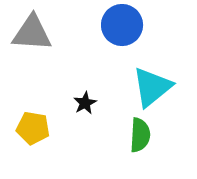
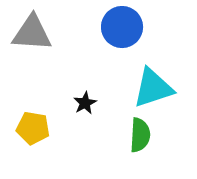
blue circle: moved 2 px down
cyan triangle: moved 1 px right, 1 px down; rotated 21 degrees clockwise
